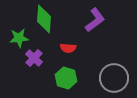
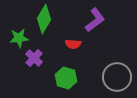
green diamond: rotated 28 degrees clockwise
red semicircle: moved 5 px right, 4 px up
gray circle: moved 3 px right, 1 px up
